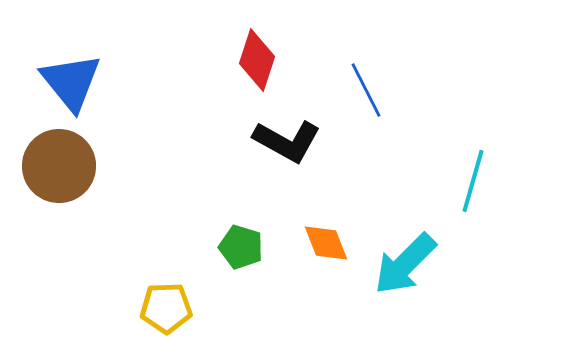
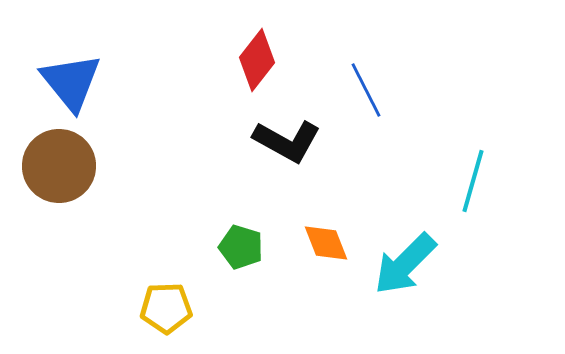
red diamond: rotated 20 degrees clockwise
